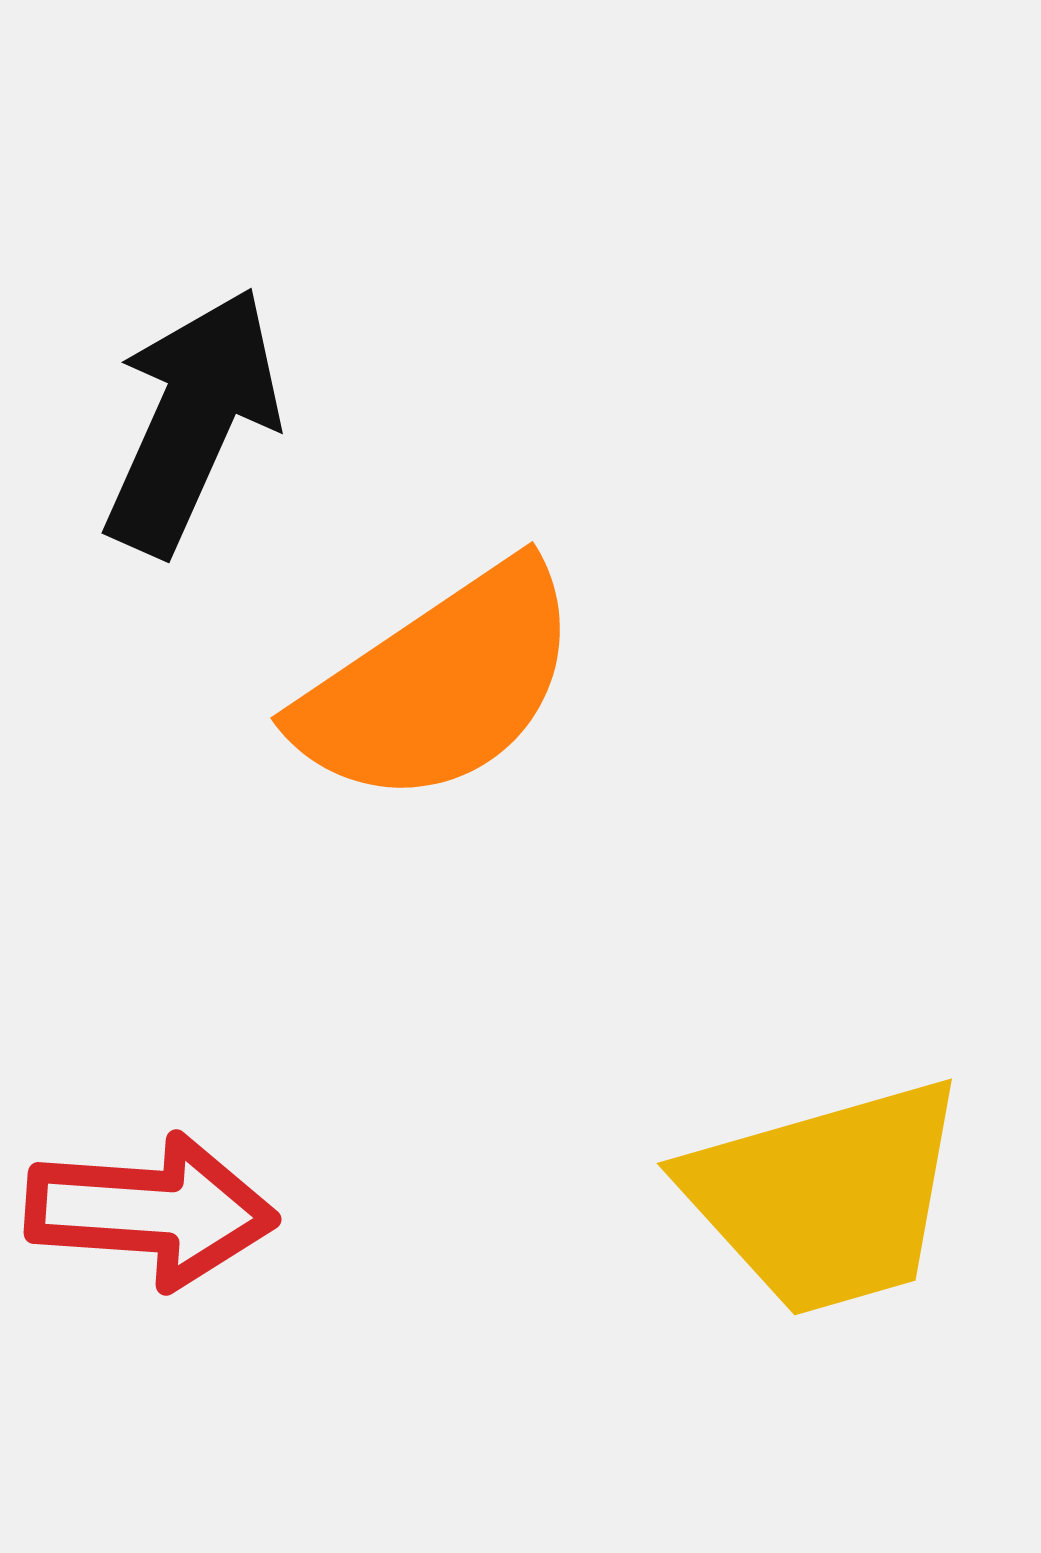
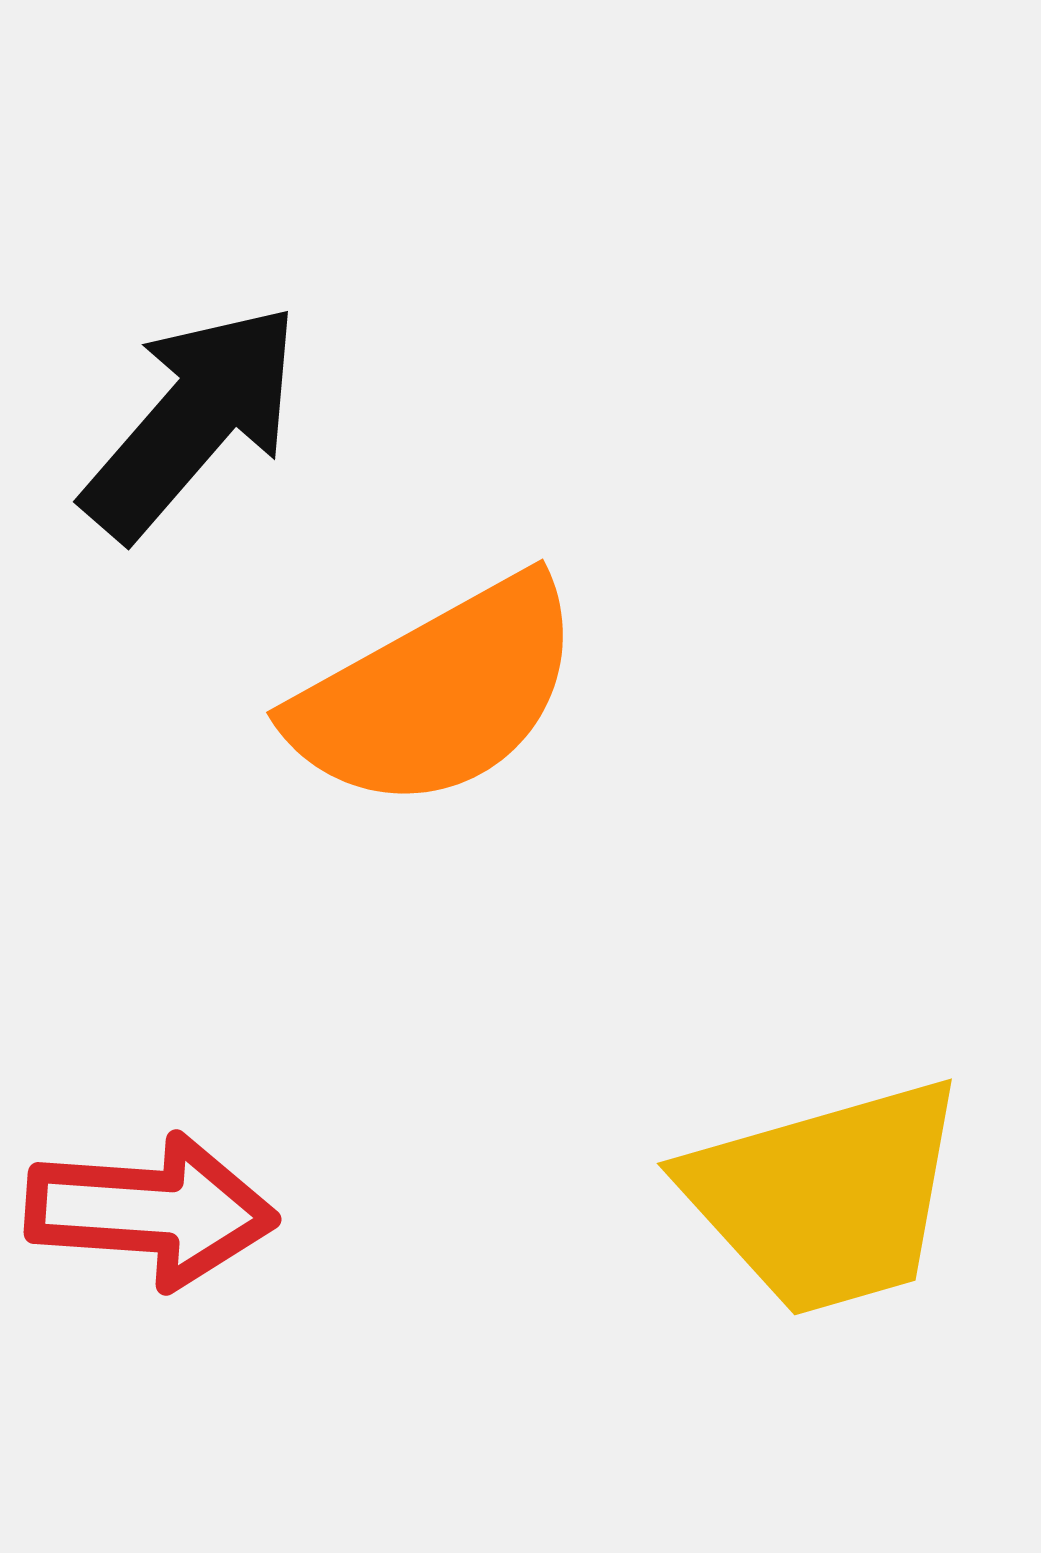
black arrow: rotated 17 degrees clockwise
orange semicircle: moved 2 px left, 9 px down; rotated 5 degrees clockwise
